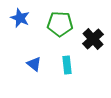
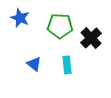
green pentagon: moved 2 px down
black cross: moved 2 px left, 1 px up
